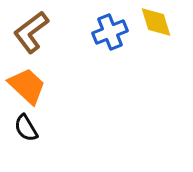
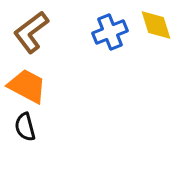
yellow diamond: moved 3 px down
orange trapezoid: rotated 15 degrees counterclockwise
black semicircle: moved 1 px left, 1 px up; rotated 16 degrees clockwise
